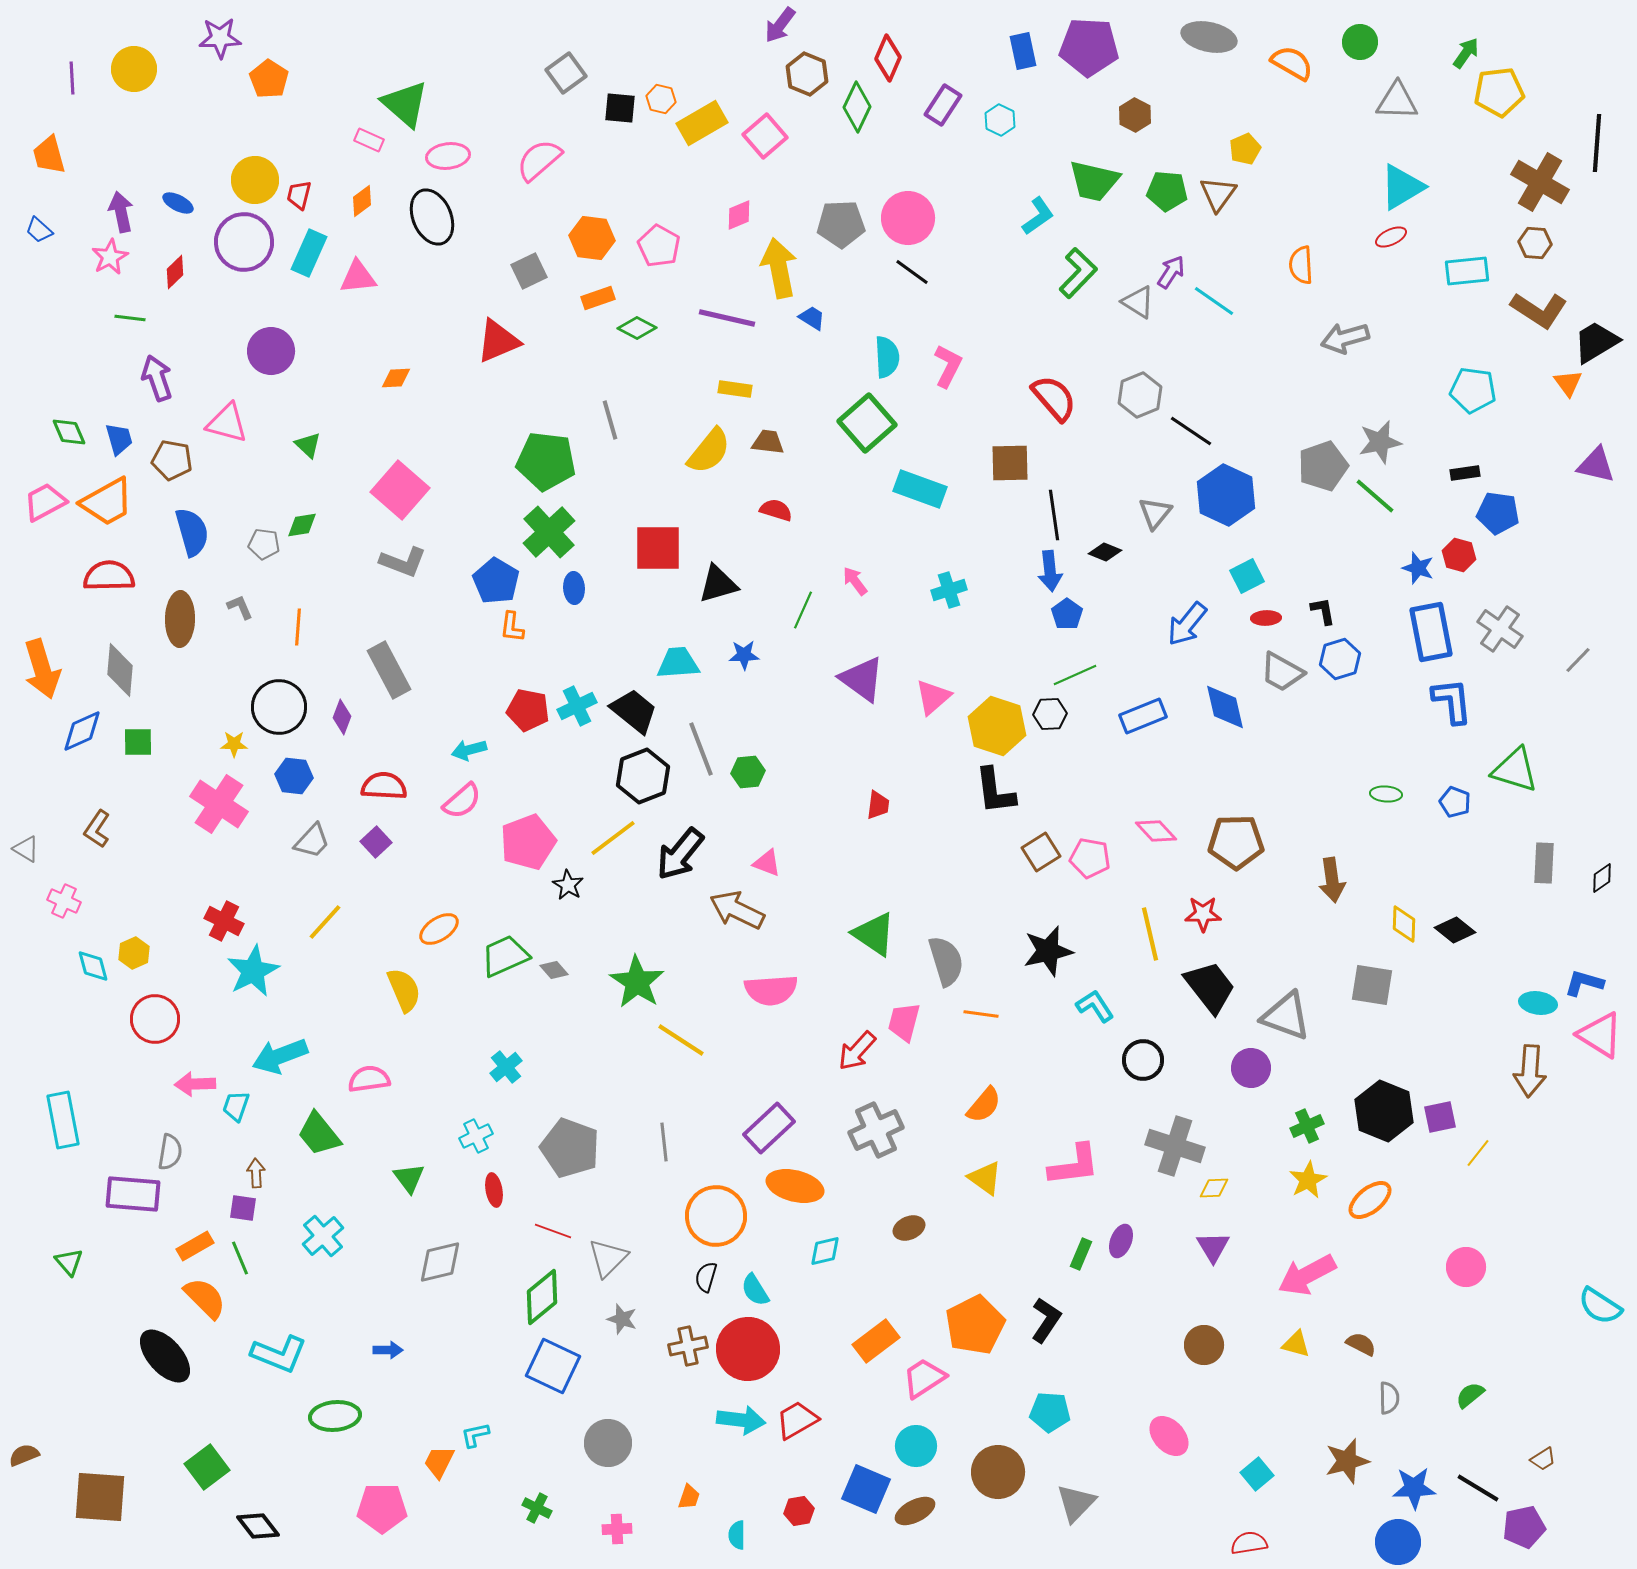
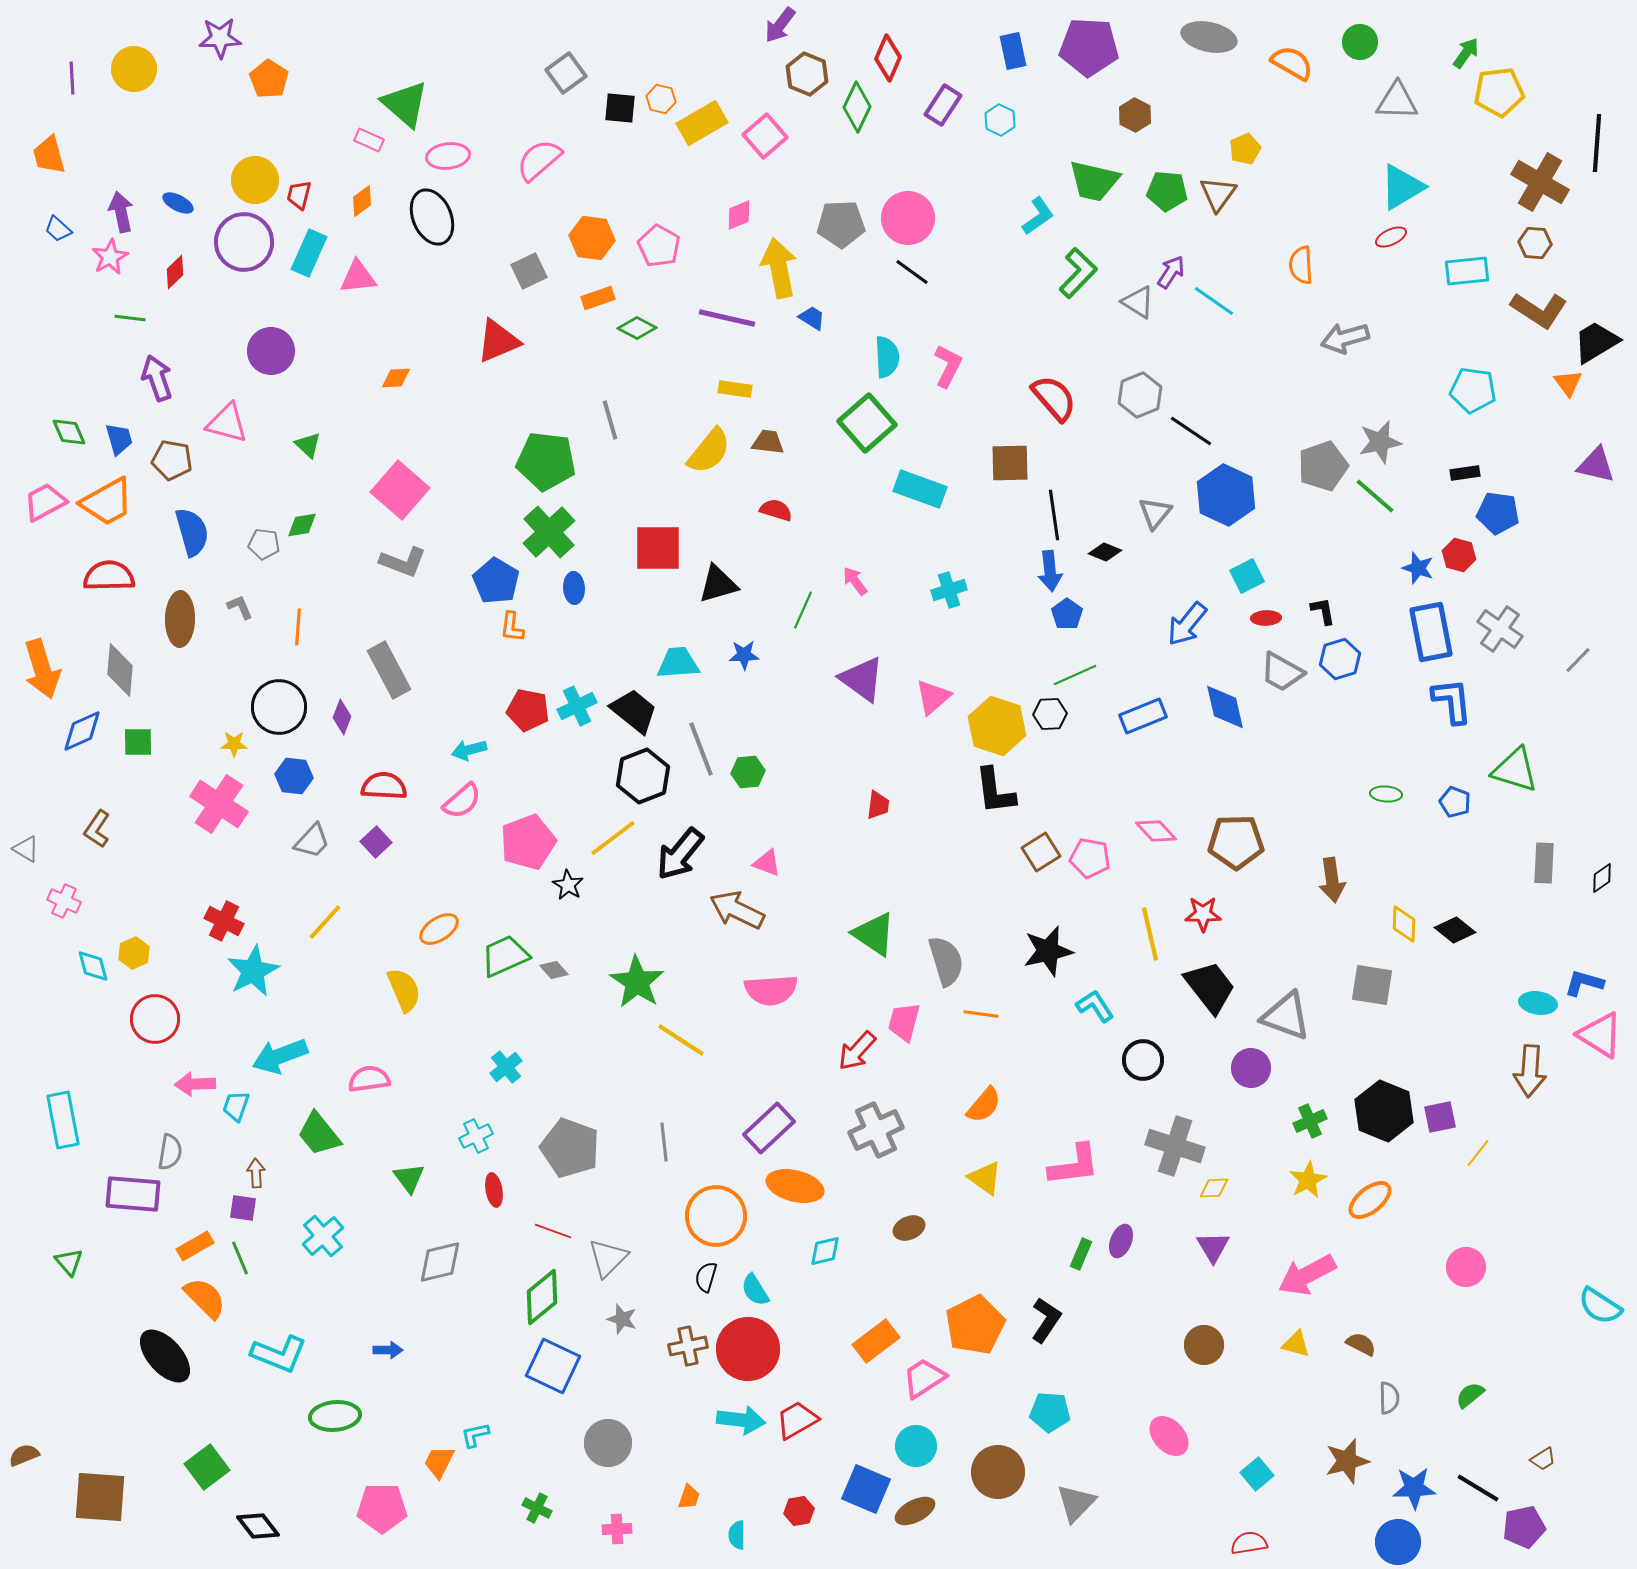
blue rectangle at (1023, 51): moved 10 px left
blue trapezoid at (39, 230): moved 19 px right, 1 px up
green cross at (1307, 1126): moved 3 px right, 5 px up
